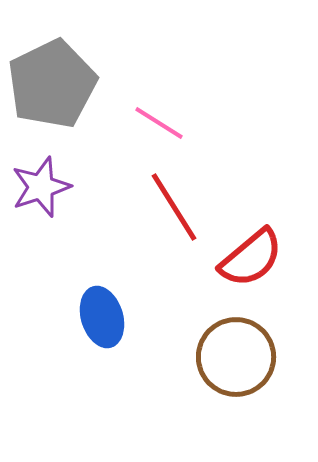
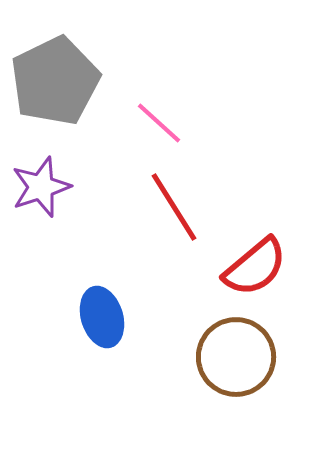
gray pentagon: moved 3 px right, 3 px up
pink line: rotated 10 degrees clockwise
red semicircle: moved 4 px right, 9 px down
